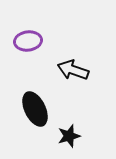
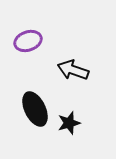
purple ellipse: rotated 12 degrees counterclockwise
black star: moved 13 px up
